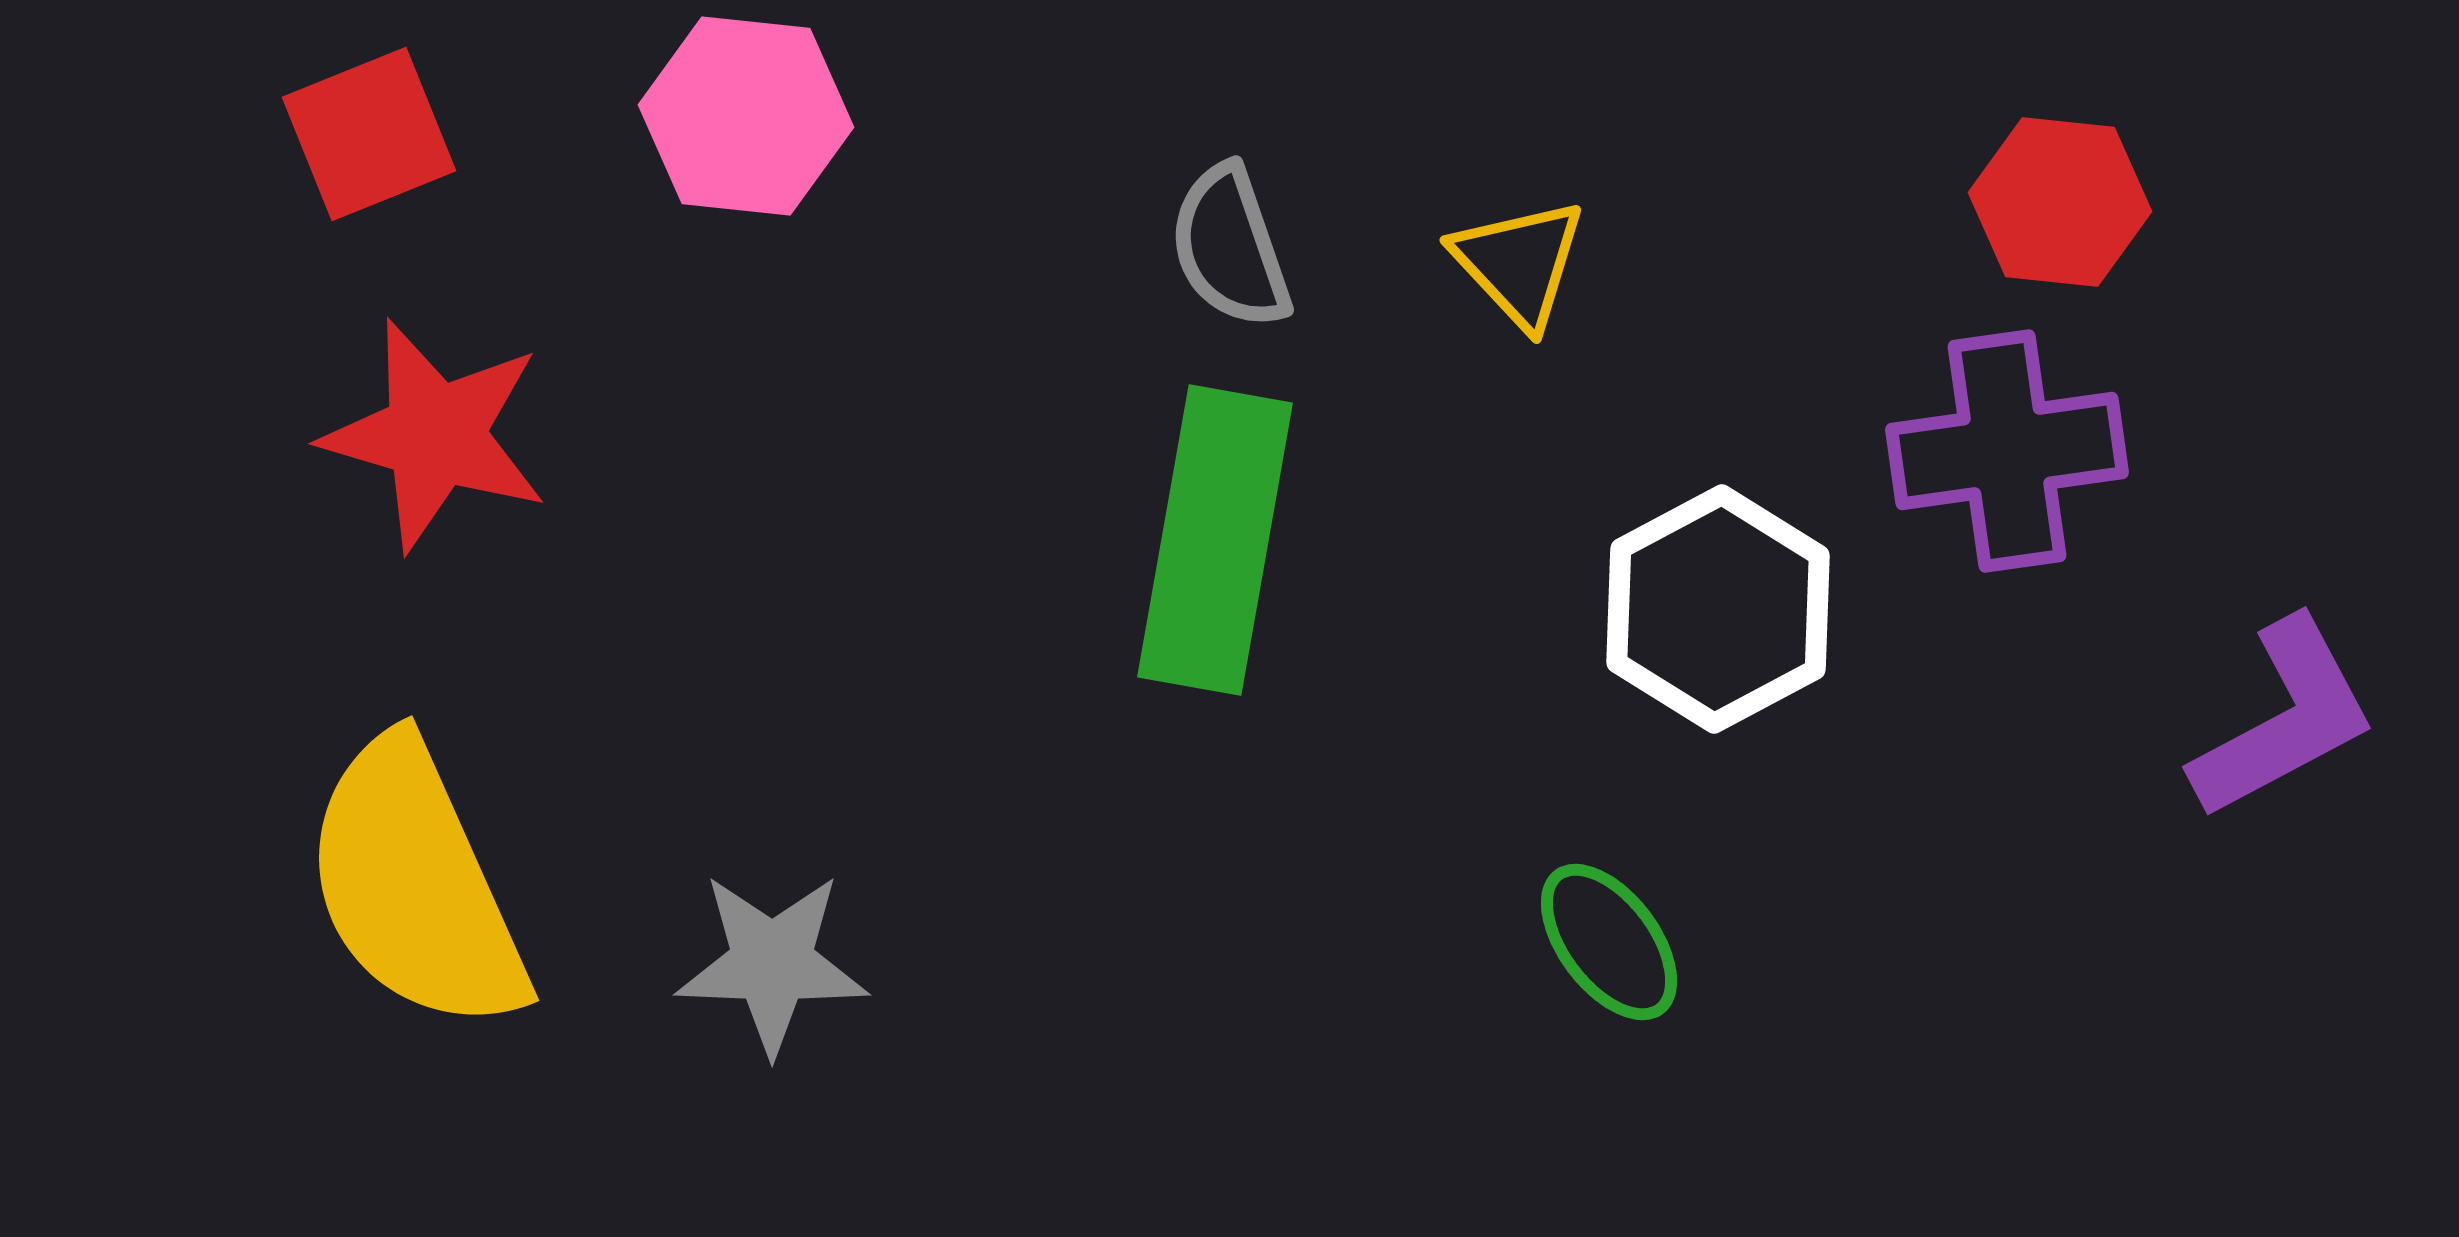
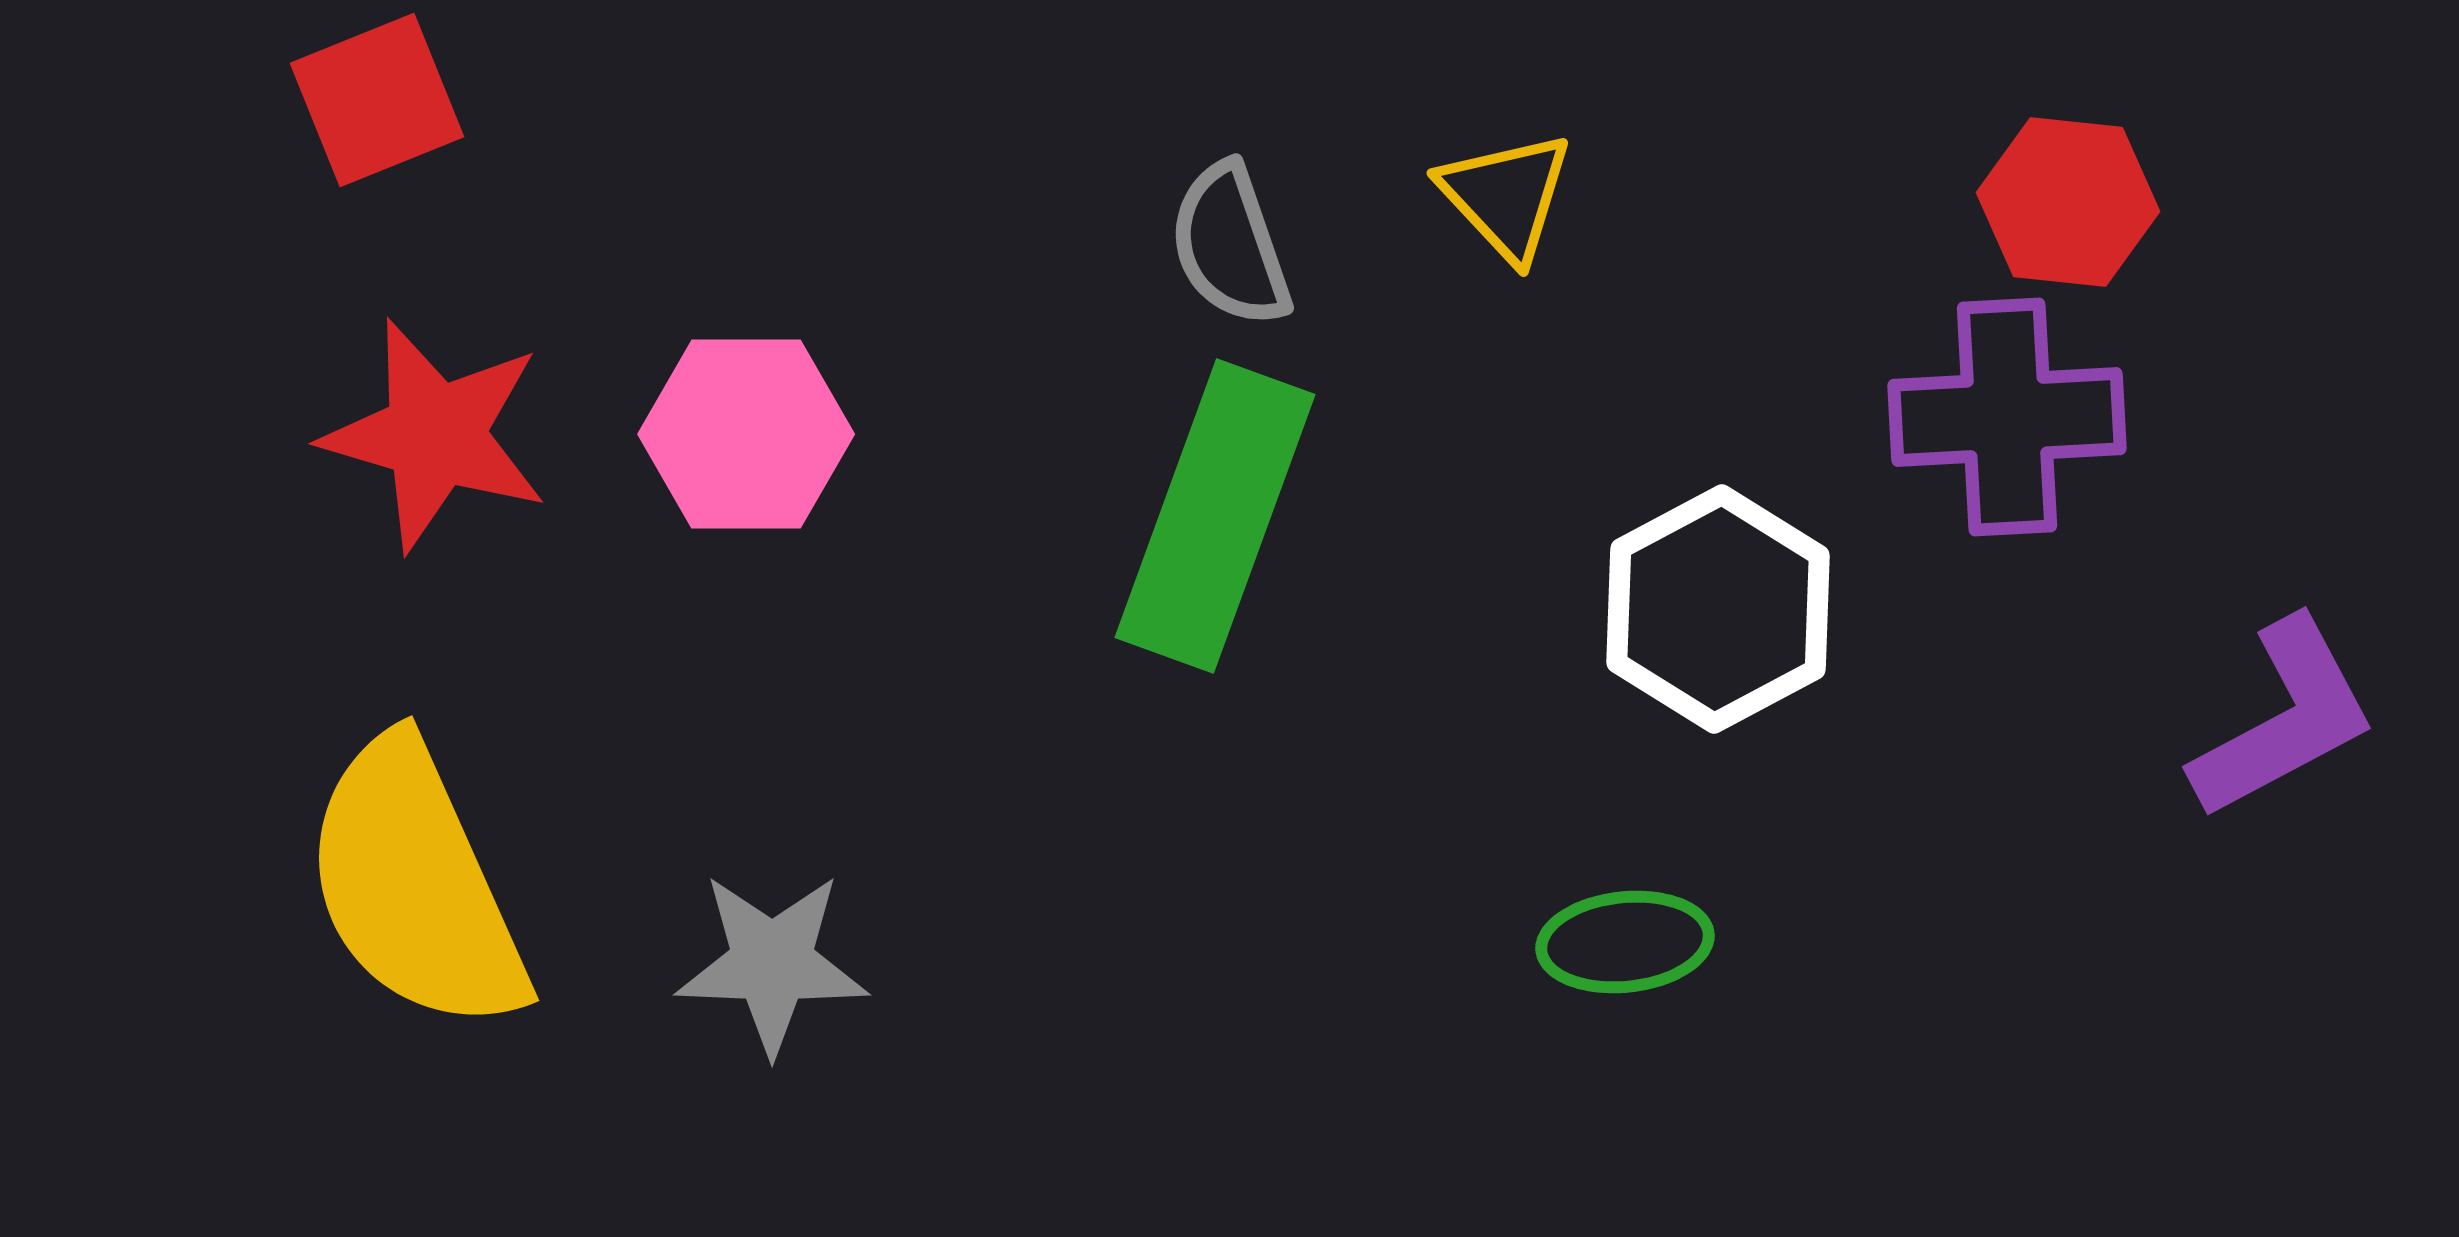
pink hexagon: moved 318 px down; rotated 6 degrees counterclockwise
red square: moved 8 px right, 34 px up
red hexagon: moved 8 px right
gray semicircle: moved 2 px up
yellow triangle: moved 13 px left, 67 px up
purple cross: moved 34 px up; rotated 5 degrees clockwise
green rectangle: moved 24 px up; rotated 10 degrees clockwise
green ellipse: moved 16 px right; rotated 59 degrees counterclockwise
